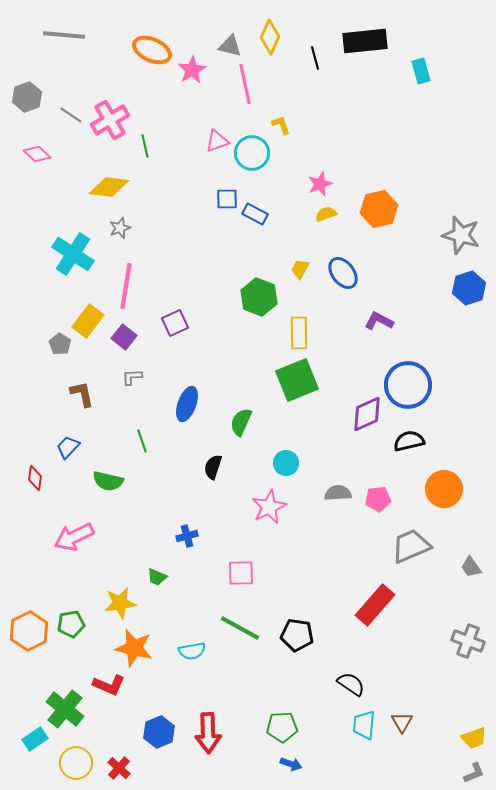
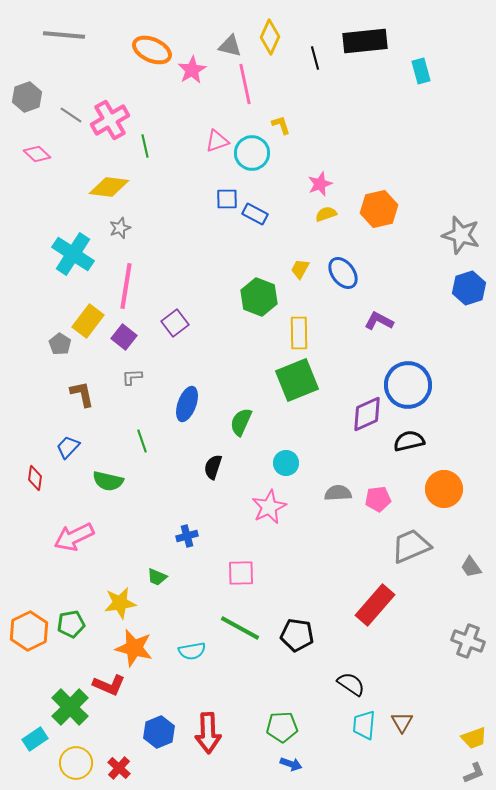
purple square at (175, 323): rotated 12 degrees counterclockwise
green cross at (65, 709): moved 5 px right, 2 px up; rotated 6 degrees clockwise
